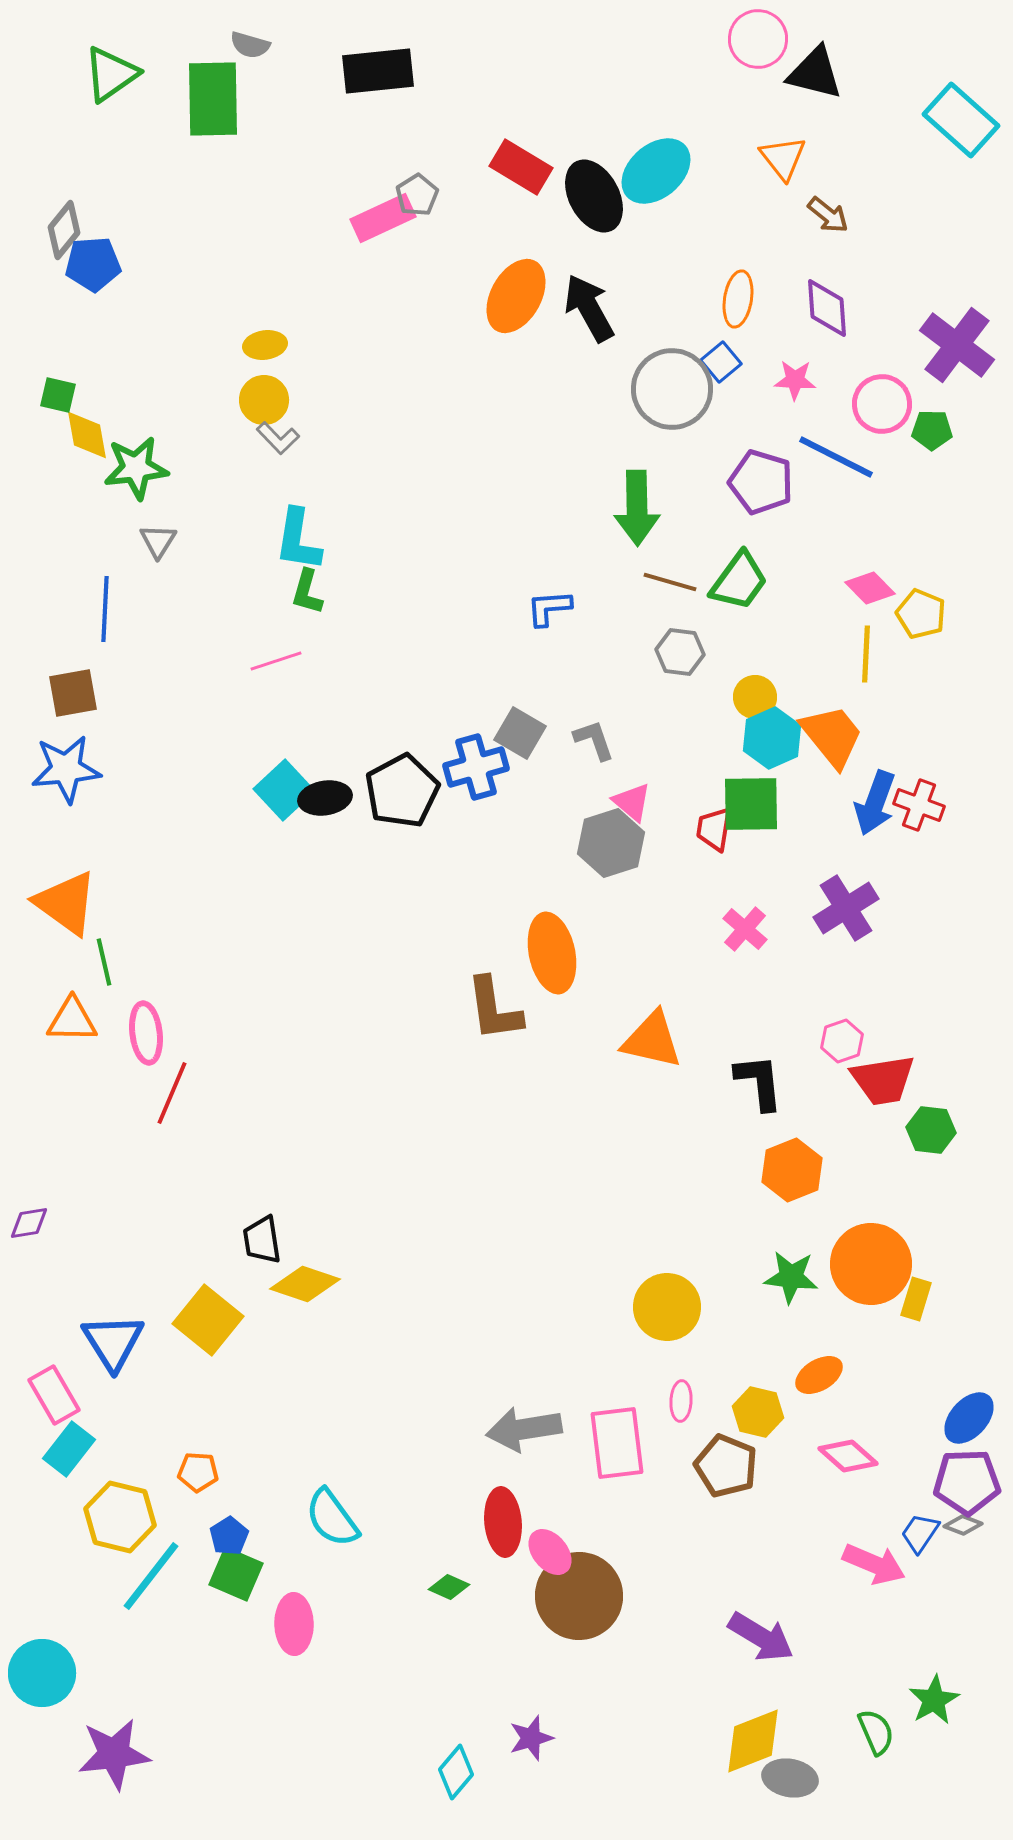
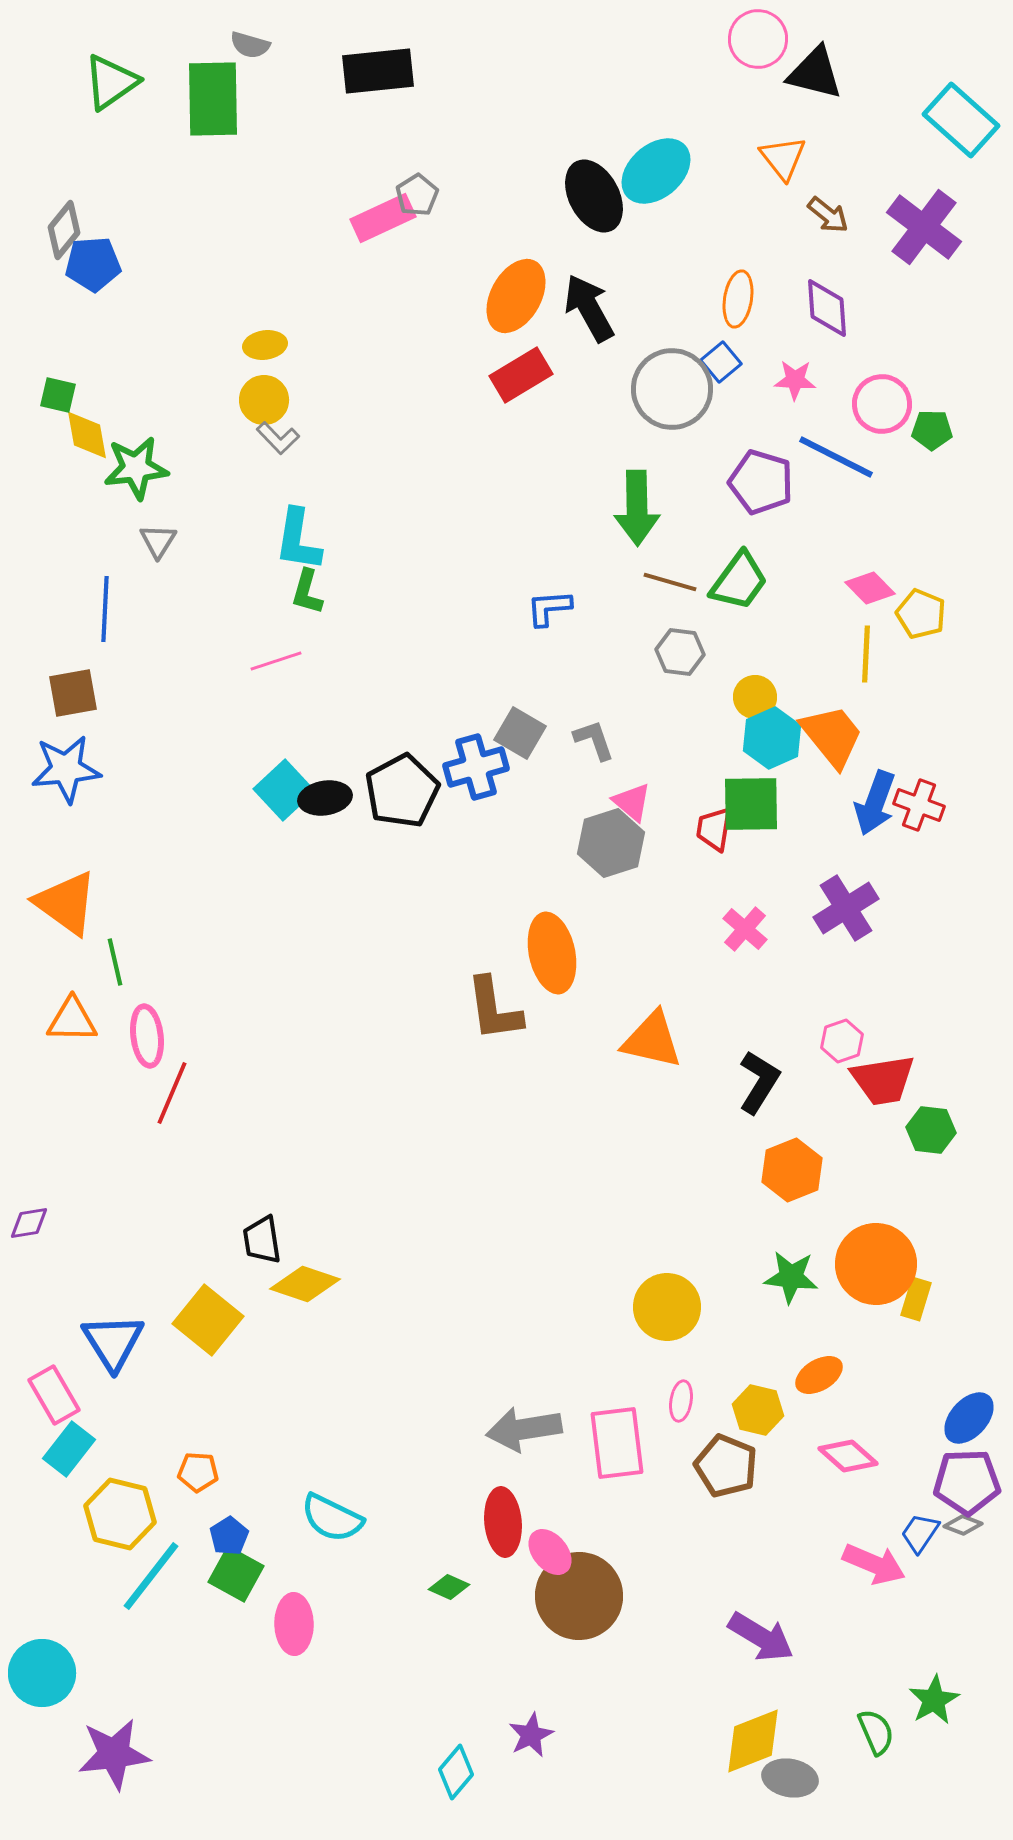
green triangle at (111, 74): moved 8 px down
red rectangle at (521, 167): moved 208 px down; rotated 62 degrees counterclockwise
purple cross at (957, 345): moved 33 px left, 118 px up
green line at (104, 962): moved 11 px right
pink ellipse at (146, 1033): moved 1 px right, 3 px down
black L-shape at (759, 1082): rotated 38 degrees clockwise
orange circle at (871, 1264): moved 5 px right
pink ellipse at (681, 1401): rotated 6 degrees clockwise
yellow hexagon at (758, 1412): moved 2 px up
yellow hexagon at (120, 1517): moved 3 px up
cyan semicircle at (332, 1518): rotated 28 degrees counterclockwise
green square at (236, 1574): rotated 6 degrees clockwise
purple star at (531, 1738): moved 3 px up; rotated 9 degrees counterclockwise
